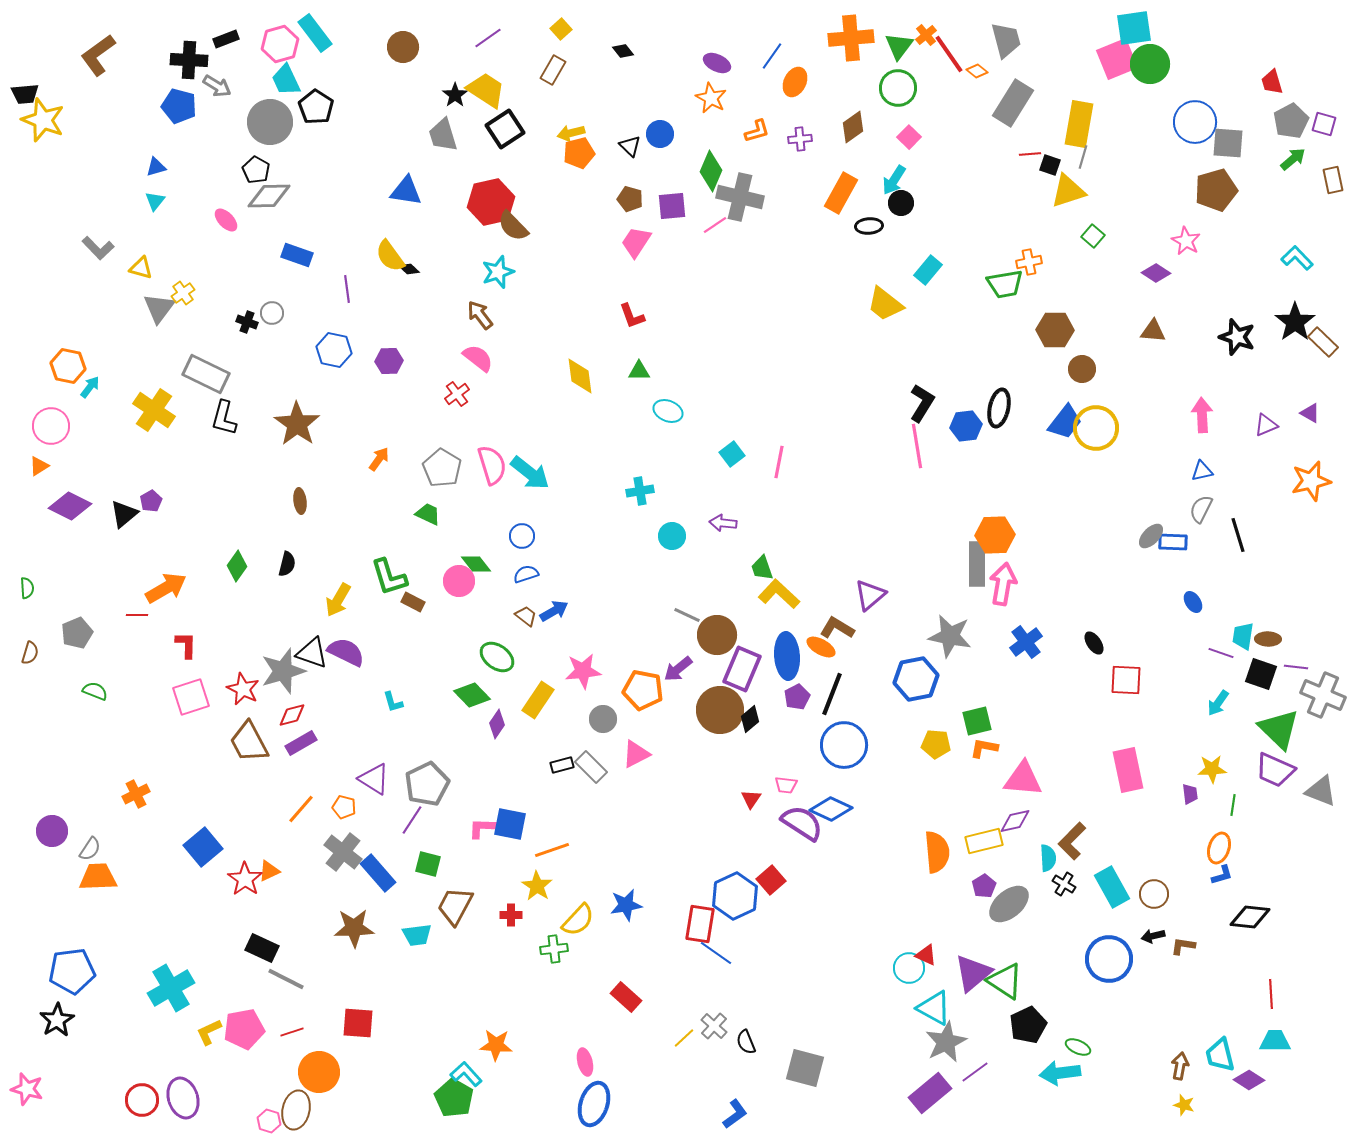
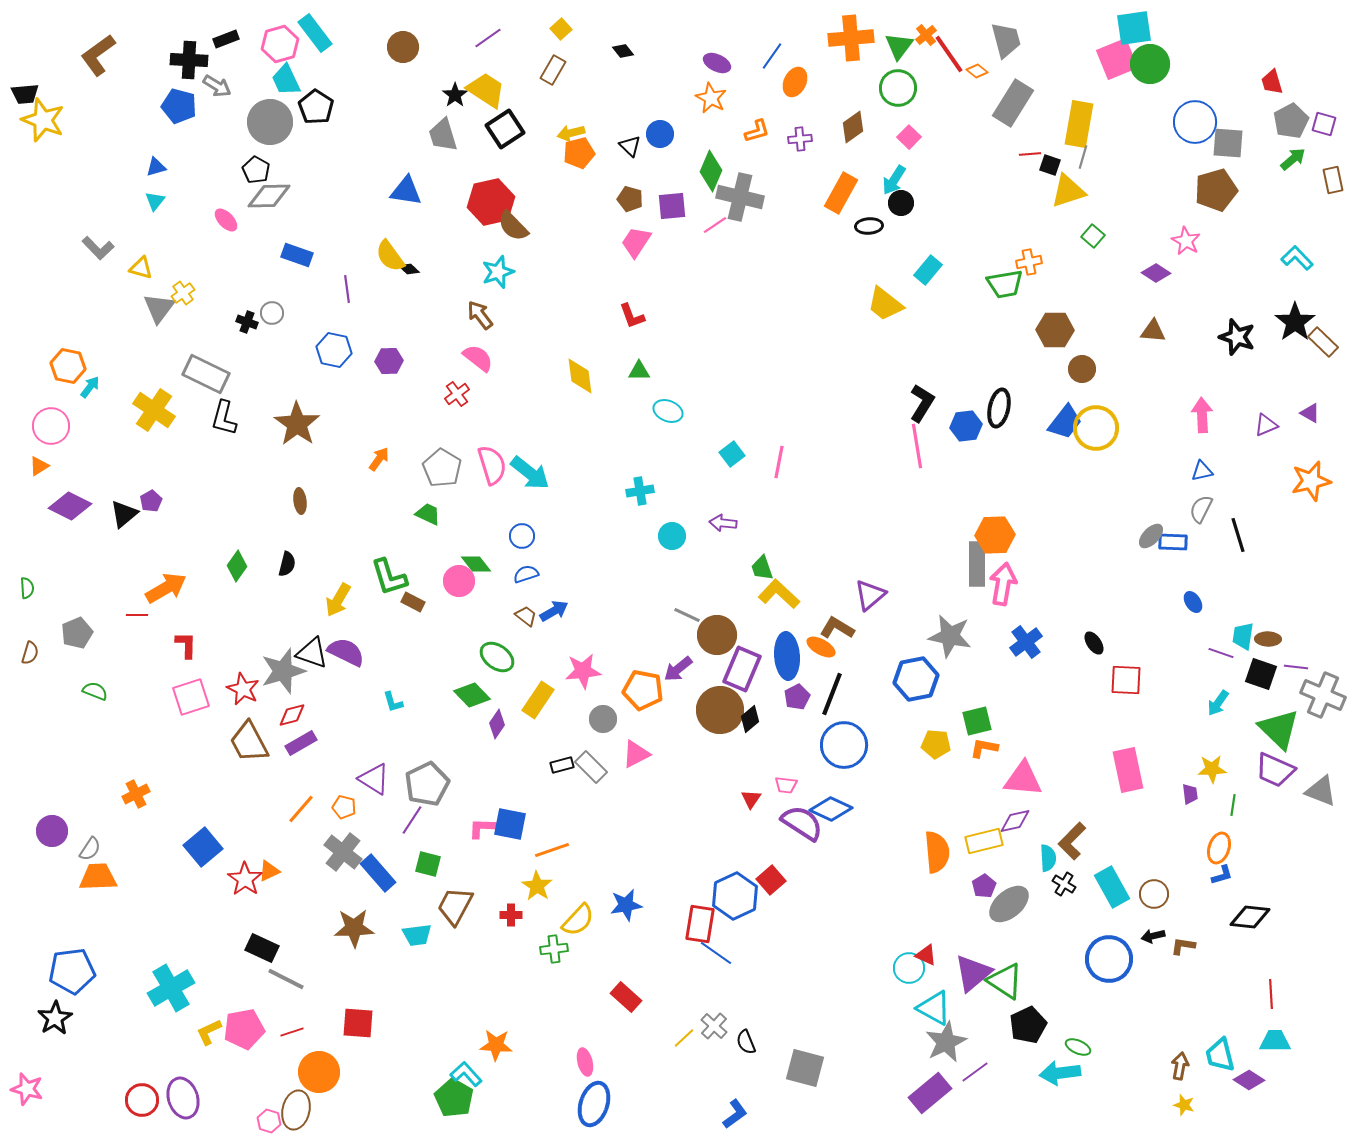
black star at (57, 1020): moved 2 px left, 2 px up
